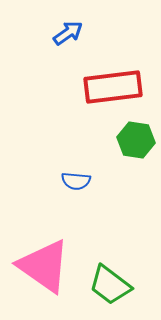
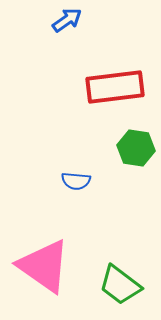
blue arrow: moved 1 px left, 13 px up
red rectangle: moved 2 px right
green hexagon: moved 8 px down
green trapezoid: moved 10 px right
